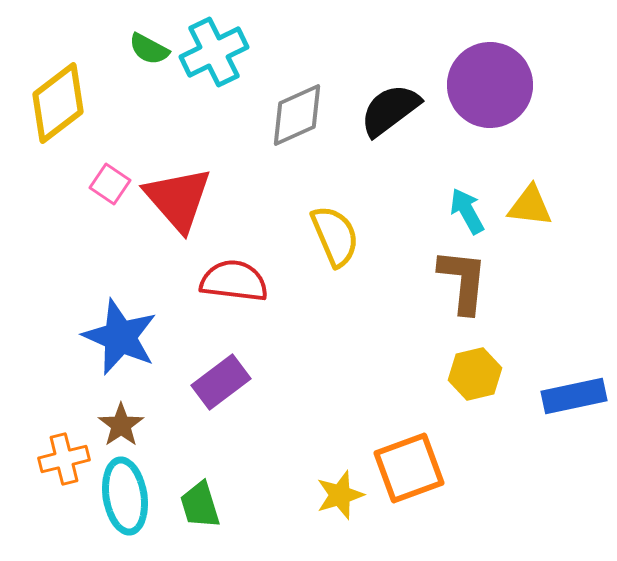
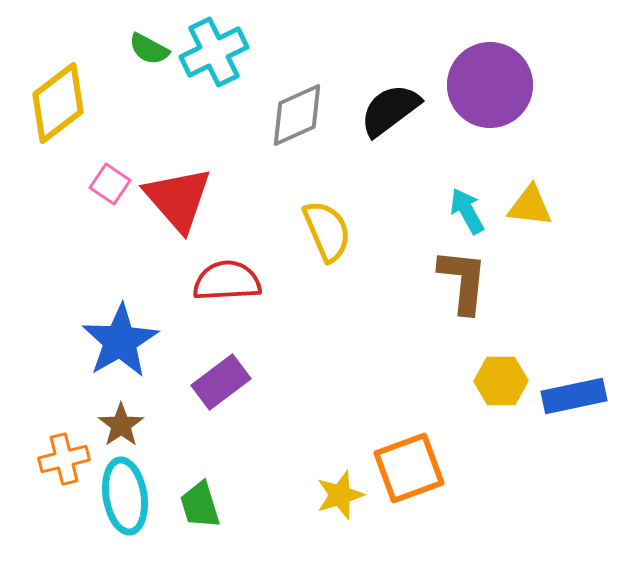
yellow semicircle: moved 8 px left, 5 px up
red semicircle: moved 7 px left; rotated 10 degrees counterclockwise
blue star: moved 4 px down; rotated 18 degrees clockwise
yellow hexagon: moved 26 px right, 7 px down; rotated 12 degrees clockwise
